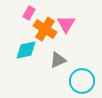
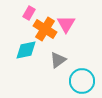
gray triangle: rotated 12 degrees counterclockwise
